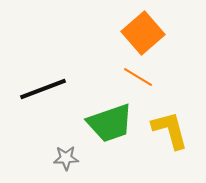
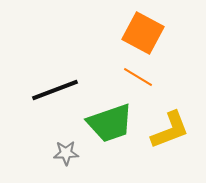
orange square: rotated 21 degrees counterclockwise
black line: moved 12 px right, 1 px down
yellow L-shape: rotated 84 degrees clockwise
gray star: moved 5 px up
